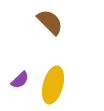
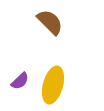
purple semicircle: moved 1 px down
